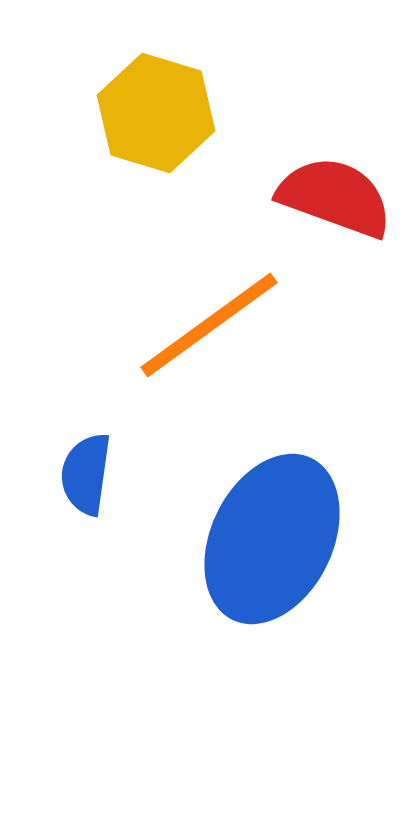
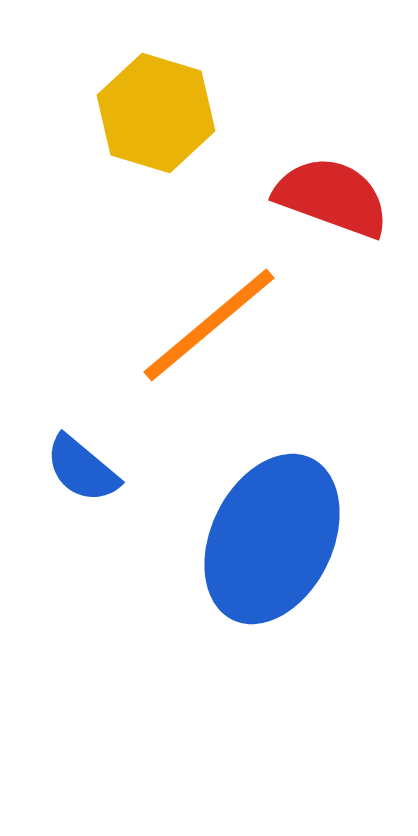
red semicircle: moved 3 px left
orange line: rotated 4 degrees counterclockwise
blue semicircle: moved 4 px left, 5 px up; rotated 58 degrees counterclockwise
